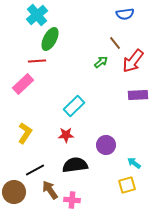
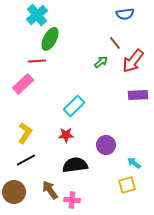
black line: moved 9 px left, 10 px up
